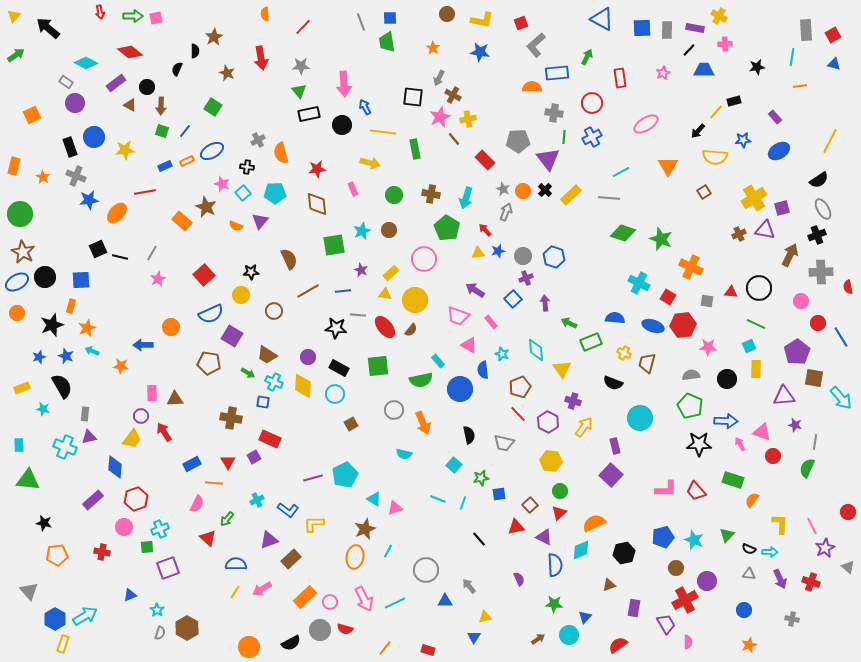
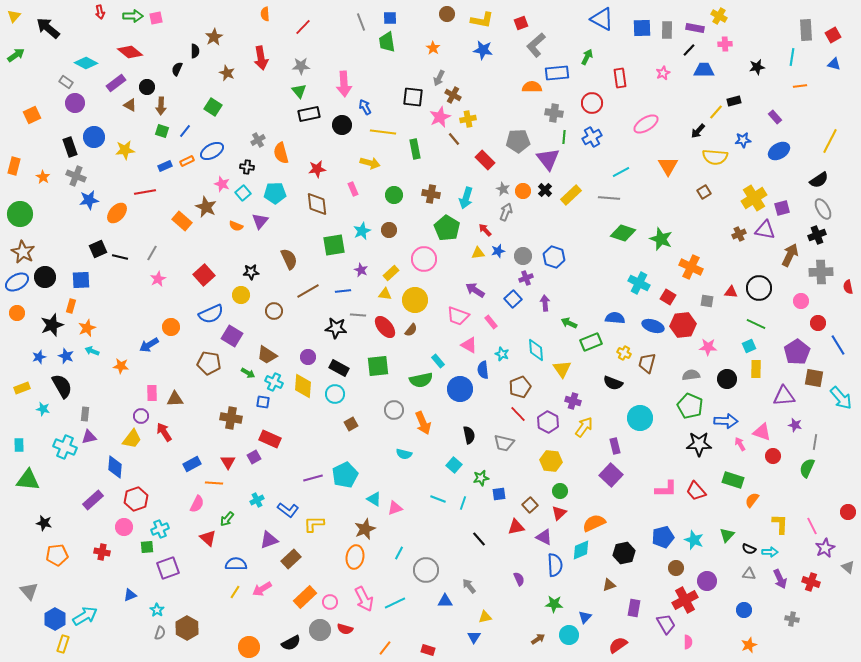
blue star at (480, 52): moved 3 px right, 2 px up
blue line at (841, 337): moved 3 px left, 8 px down
blue arrow at (143, 345): moved 6 px right; rotated 30 degrees counterclockwise
cyan line at (388, 551): moved 11 px right, 2 px down
